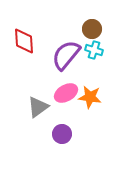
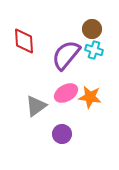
gray triangle: moved 2 px left, 1 px up
